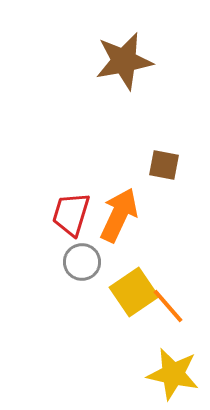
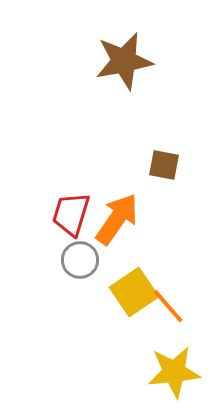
orange arrow: moved 2 px left, 4 px down; rotated 10 degrees clockwise
gray circle: moved 2 px left, 2 px up
yellow star: moved 1 px right, 2 px up; rotated 18 degrees counterclockwise
